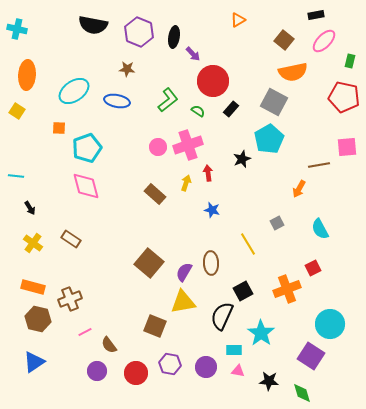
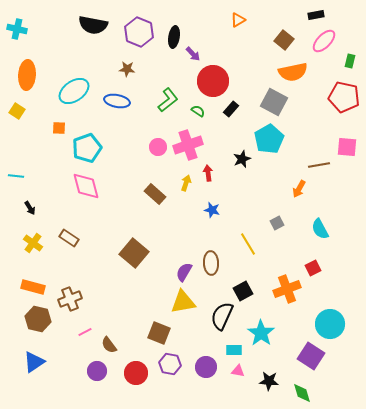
pink square at (347, 147): rotated 10 degrees clockwise
brown rectangle at (71, 239): moved 2 px left, 1 px up
brown square at (149, 263): moved 15 px left, 10 px up
brown square at (155, 326): moved 4 px right, 7 px down
